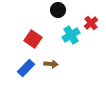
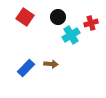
black circle: moved 7 px down
red cross: rotated 24 degrees clockwise
red square: moved 8 px left, 22 px up
